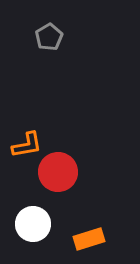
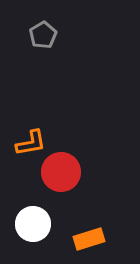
gray pentagon: moved 6 px left, 2 px up
orange L-shape: moved 4 px right, 2 px up
red circle: moved 3 px right
